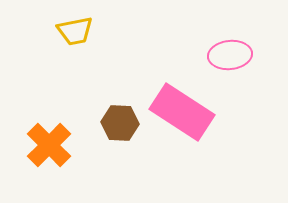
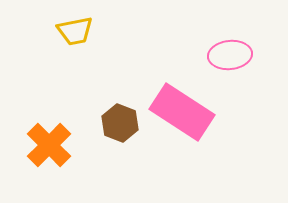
brown hexagon: rotated 18 degrees clockwise
